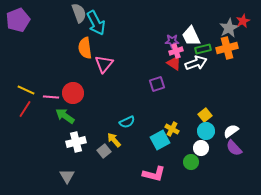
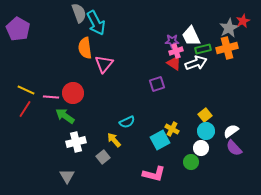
purple pentagon: moved 9 px down; rotated 20 degrees counterclockwise
gray square: moved 1 px left, 6 px down
